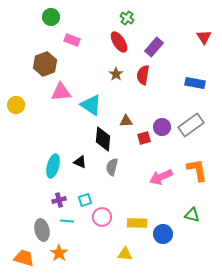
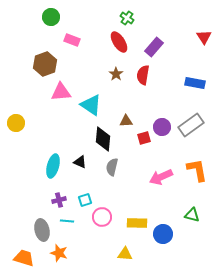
yellow circle: moved 18 px down
orange star: rotated 18 degrees counterclockwise
